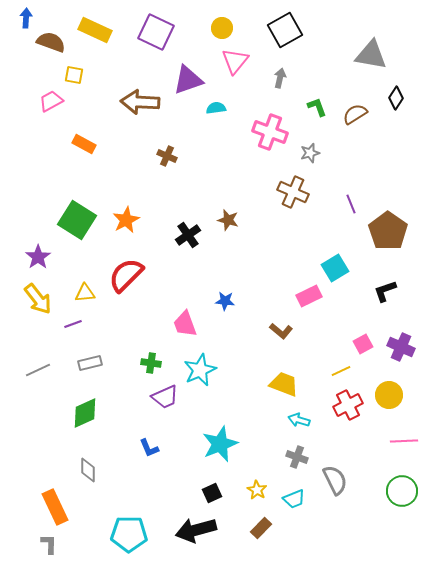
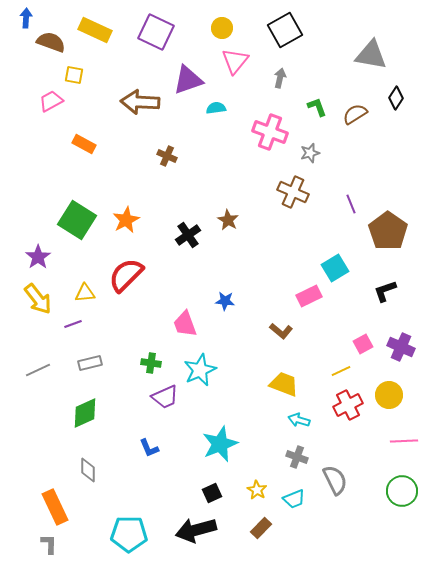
brown star at (228, 220): rotated 15 degrees clockwise
